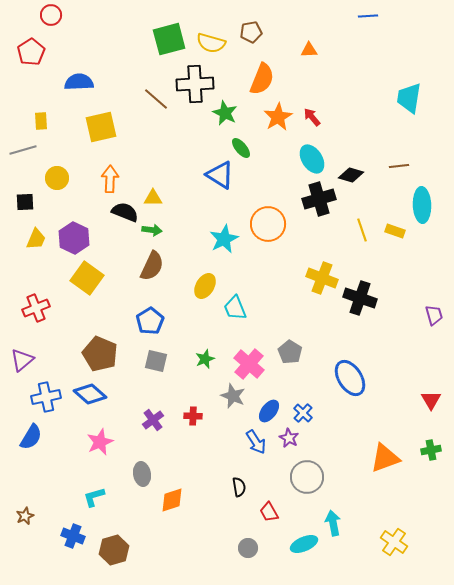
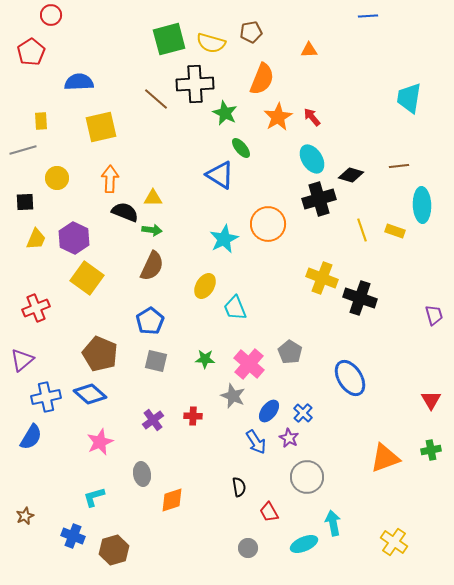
green star at (205, 359): rotated 24 degrees clockwise
